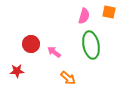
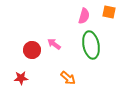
red circle: moved 1 px right, 6 px down
pink arrow: moved 8 px up
red star: moved 4 px right, 7 px down
